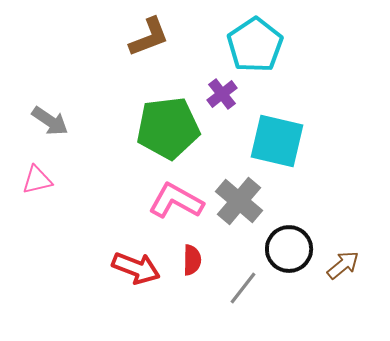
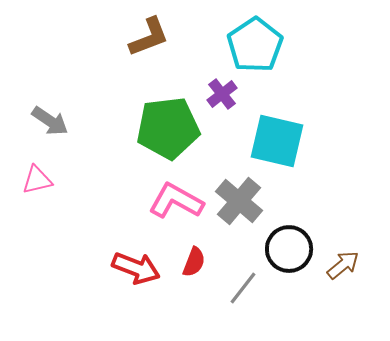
red semicircle: moved 2 px right, 2 px down; rotated 20 degrees clockwise
